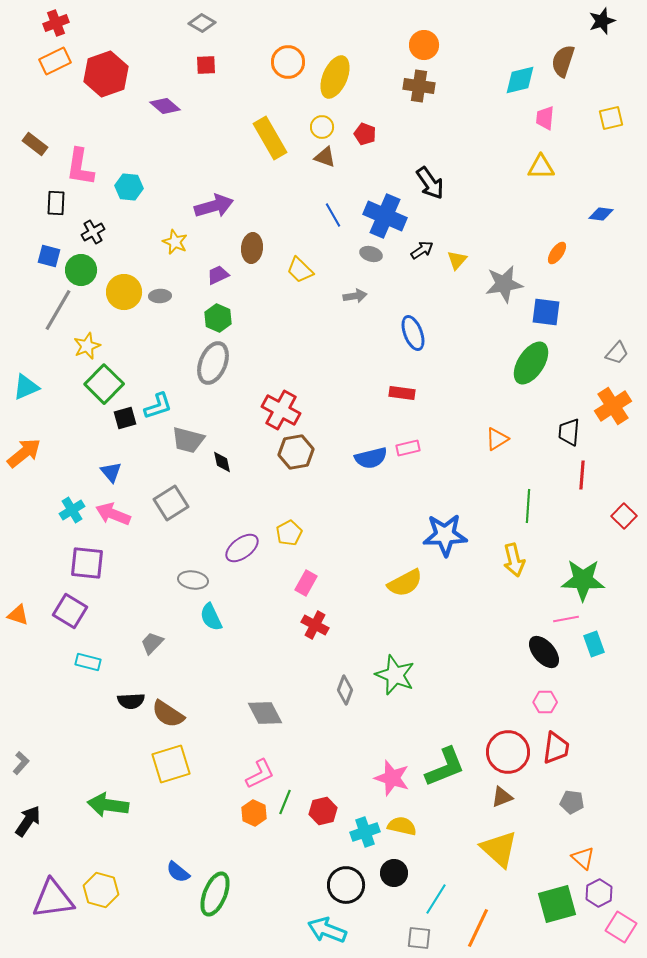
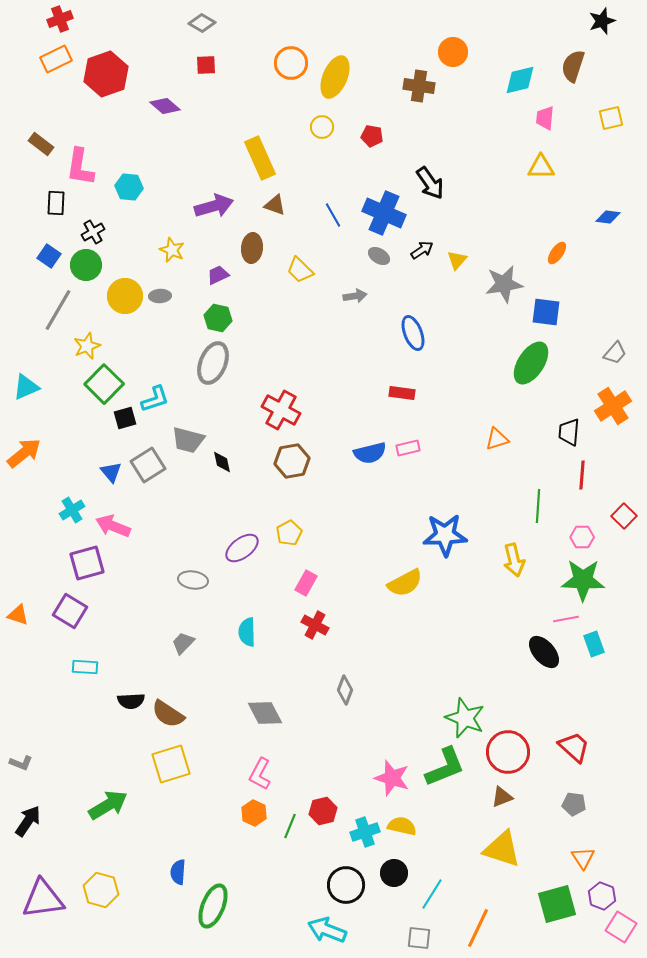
red cross at (56, 23): moved 4 px right, 4 px up
orange circle at (424, 45): moved 29 px right, 7 px down
orange rectangle at (55, 61): moved 1 px right, 2 px up
brown semicircle at (563, 61): moved 10 px right, 5 px down
orange circle at (288, 62): moved 3 px right, 1 px down
red pentagon at (365, 134): moved 7 px right, 2 px down; rotated 10 degrees counterclockwise
yellow rectangle at (270, 138): moved 10 px left, 20 px down; rotated 6 degrees clockwise
brown rectangle at (35, 144): moved 6 px right
brown triangle at (325, 157): moved 50 px left, 48 px down
blue diamond at (601, 214): moved 7 px right, 3 px down
blue cross at (385, 216): moved 1 px left, 3 px up
yellow star at (175, 242): moved 3 px left, 8 px down
gray ellipse at (371, 254): moved 8 px right, 2 px down; rotated 15 degrees clockwise
blue square at (49, 256): rotated 20 degrees clockwise
green circle at (81, 270): moved 5 px right, 5 px up
yellow circle at (124, 292): moved 1 px right, 4 px down
green hexagon at (218, 318): rotated 12 degrees counterclockwise
gray trapezoid at (617, 353): moved 2 px left
cyan L-shape at (158, 406): moved 3 px left, 7 px up
orange triangle at (497, 439): rotated 15 degrees clockwise
brown hexagon at (296, 452): moved 4 px left, 9 px down
blue semicircle at (371, 458): moved 1 px left, 5 px up
gray square at (171, 503): moved 23 px left, 38 px up
green line at (528, 506): moved 10 px right
pink arrow at (113, 514): moved 12 px down
purple square at (87, 563): rotated 21 degrees counterclockwise
cyan semicircle at (211, 617): moved 36 px right, 15 px down; rotated 24 degrees clockwise
gray trapezoid at (152, 643): moved 31 px right
cyan rectangle at (88, 662): moved 3 px left, 5 px down; rotated 10 degrees counterclockwise
green star at (395, 675): moved 70 px right, 43 px down
pink hexagon at (545, 702): moved 37 px right, 165 px up
red trapezoid at (556, 748): moved 18 px right, 1 px up; rotated 56 degrees counterclockwise
gray L-shape at (21, 763): rotated 70 degrees clockwise
pink L-shape at (260, 774): rotated 144 degrees clockwise
green line at (285, 802): moved 5 px right, 24 px down
gray pentagon at (572, 802): moved 2 px right, 2 px down
green arrow at (108, 805): rotated 141 degrees clockwise
yellow triangle at (499, 849): moved 3 px right; rotated 24 degrees counterclockwise
orange triangle at (583, 858): rotated 15 degrees clockwise
blue semicircle at (178, 872): rotated 55 degrees clockwise
purple hexagon at (599, 893): moved 3 px right, 3 px down; rotated 12 degrees counterclockwise
green ellipse at (215, 894): moved 2 px left, 12 px down
purple triangle at (53, 899): moved 10 px left
cyan line at (436, 899): moved 4 px left, 5 px up
